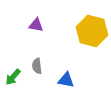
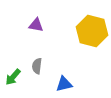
gray semicircle: rotated 14 degrees clockwise
blue triangle: moved 2 px left, 4 px down; rotated 24 degrees counterclockwise
